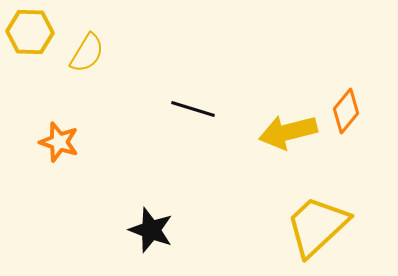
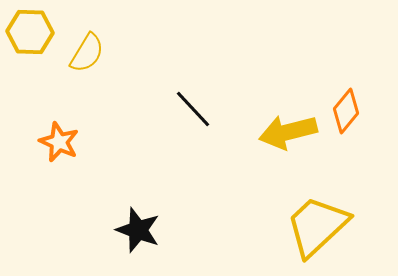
black line: rotated 30 degrees clockwise
orange star: rotated 6 degrees clockwise
black star: moved 13 px left
